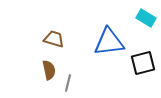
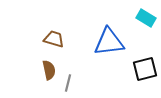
black square: moved 2 px right, 6 px down
